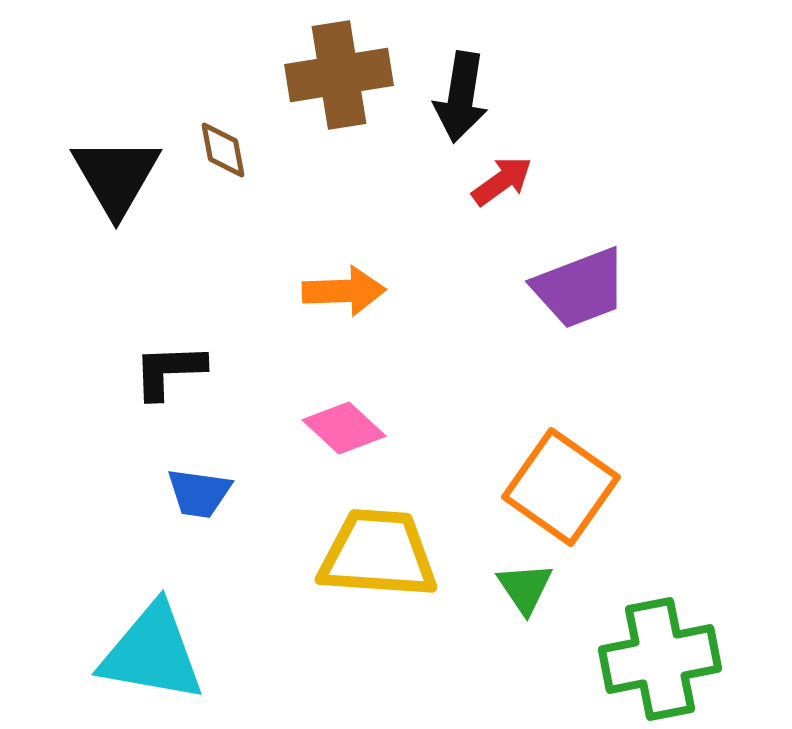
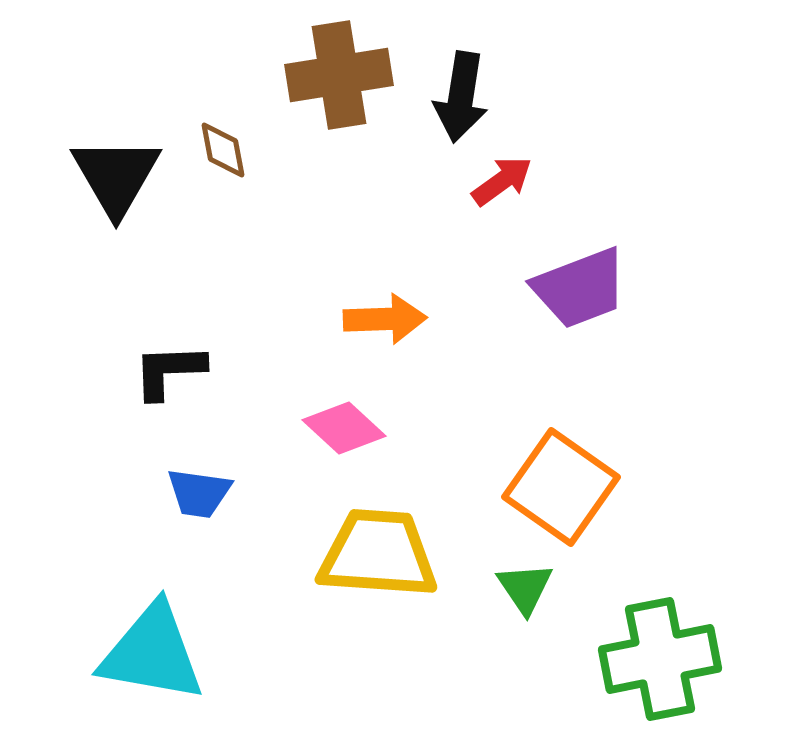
orange arrow: moved 41 px right, 28 px down
